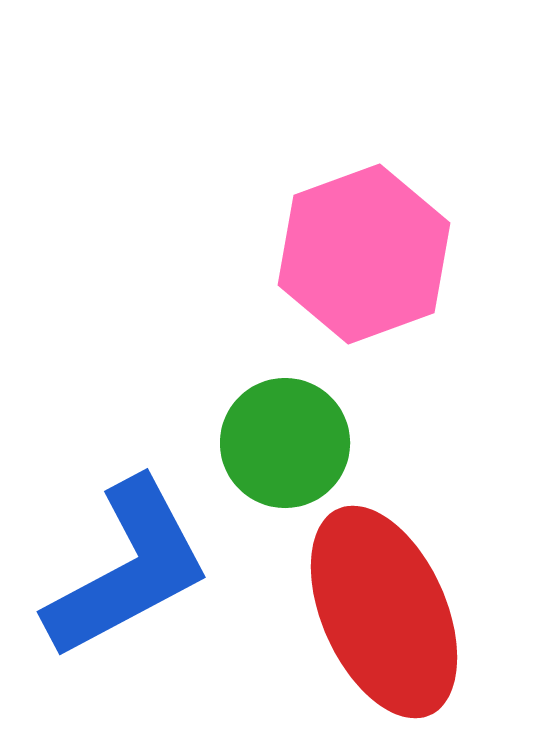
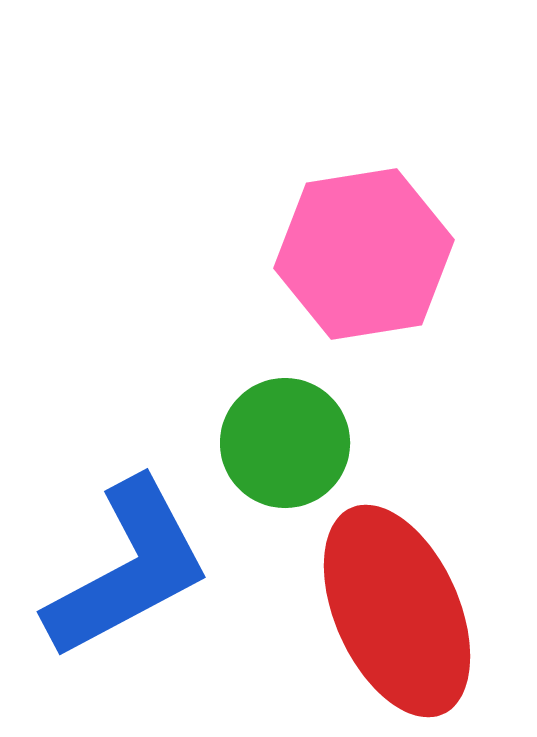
pink hexagon: rotated 11 degrees clockwise
red ellipse: moved 13 px right, 1 px up
